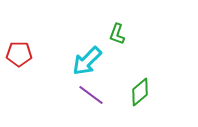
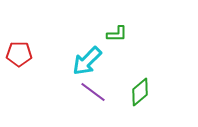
green L-shape: rotated 110 degrees counterclockwise
purple line: moved 2 px right, 3 px up
